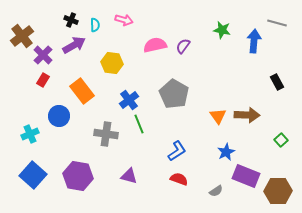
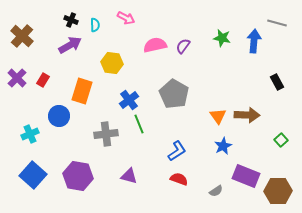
pink arrow: moved 2 px right, 2 px up; rotated 12 degrees clockwise
green star: moved 8 px down
brown cross: rotated 10 degrees counterclockwise
purple arrow: moved 4 px left
purple cross: moved 26 px left, 23 px down
orange rectangle: rotated 55 degrees clockwise
gray cross: rotated 15 degrees counterclockwise
blue star: moved 3 px left, 6 px up
